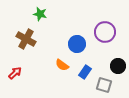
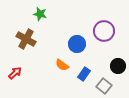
purple circle: moved 1 px left, 1 px up
blue rectangle: moved 1 px left, 2 px down
gray square: moved 1 px down; rotated 21 degrees clockwise
